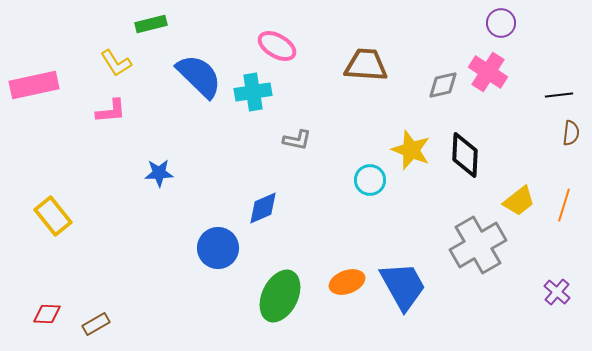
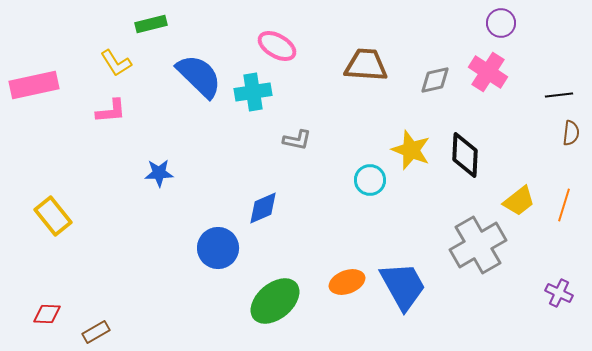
gray diamond: moved 8 px left, 5 px up
purple cross: moved 2 px right, 1 px down; rotated 16 degrees counterclockwise
green ellipse: moved 5 px left, 5 px down; rotated 24 degrees clockwise
brown rectangle: moved 8 px down
